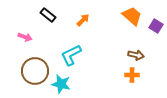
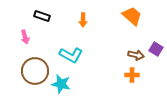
black rectangle: moved 6 px left, 1 px down; rotated 21 degrees counterclockwise
orange arrow: rotated 136 degrees clockwise
purple square: moved 23 px down
pink arrow: rotated 56 degrees clockwise
cyan L-shape: rotated 125 degrees counterclockwise
